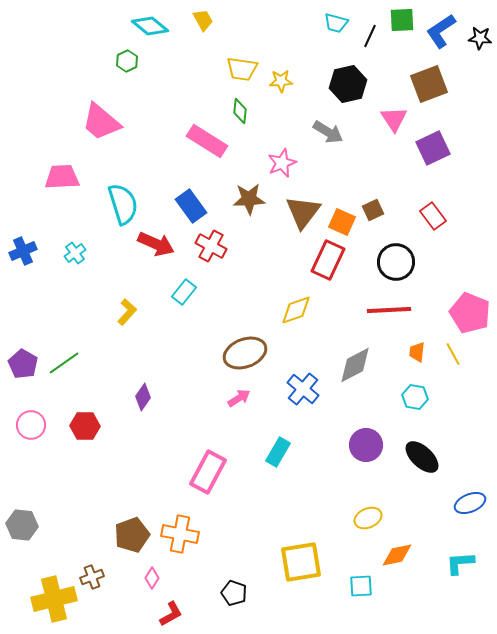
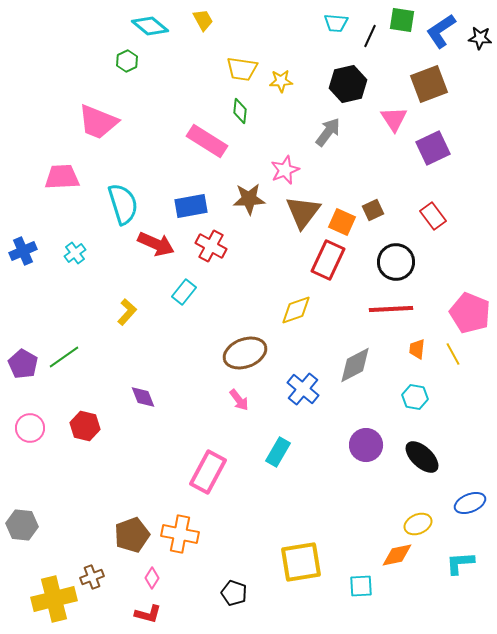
green square at (402, 20): rotated 12 degrees clockwise
cyan trapezoid at (336, 23): rotated 10 degrees counterclockwise
pink trapezoid at (101, 122): moved 3 px left; rotated 18 degrees counterclockwise
gray arrow at (328, 132): rotated 84 degrees counterclockwise
pink star at (282, 163): moved 3 px right, 7 px down
blue rectangle at (191, 206): rotated 64 degrees counterclockwise
red line at (389, 310): moved 2 px right, 1 px up
orange trapezoid at (417, 352): moved 3 px up
green line at (64, 363): moved 6 px up
purple diamond at (143, 397): rotated 56 degrees counterclockwise
pink arrow at (239, 398): moved 2 px down; rotated 85 degrees clockwise
pink circle at (31, 425): moved 1 px left, 3 px down
red hexagon at (85, 426): rotated 12 degrees clockwise
yellow ellipse at (368, 518): moved 50 px right, 6 px down
red L-shape at (171, 614): moved 23 px left; rotated 44 degrees clockwise
